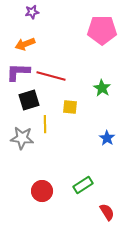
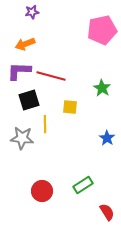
pink pentagon: rotated 12 degrees counterclockwise
purple L-shape: moved 1 px right, 1 px up
